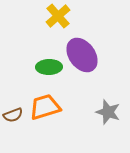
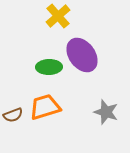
gray star: moved 2 px left
